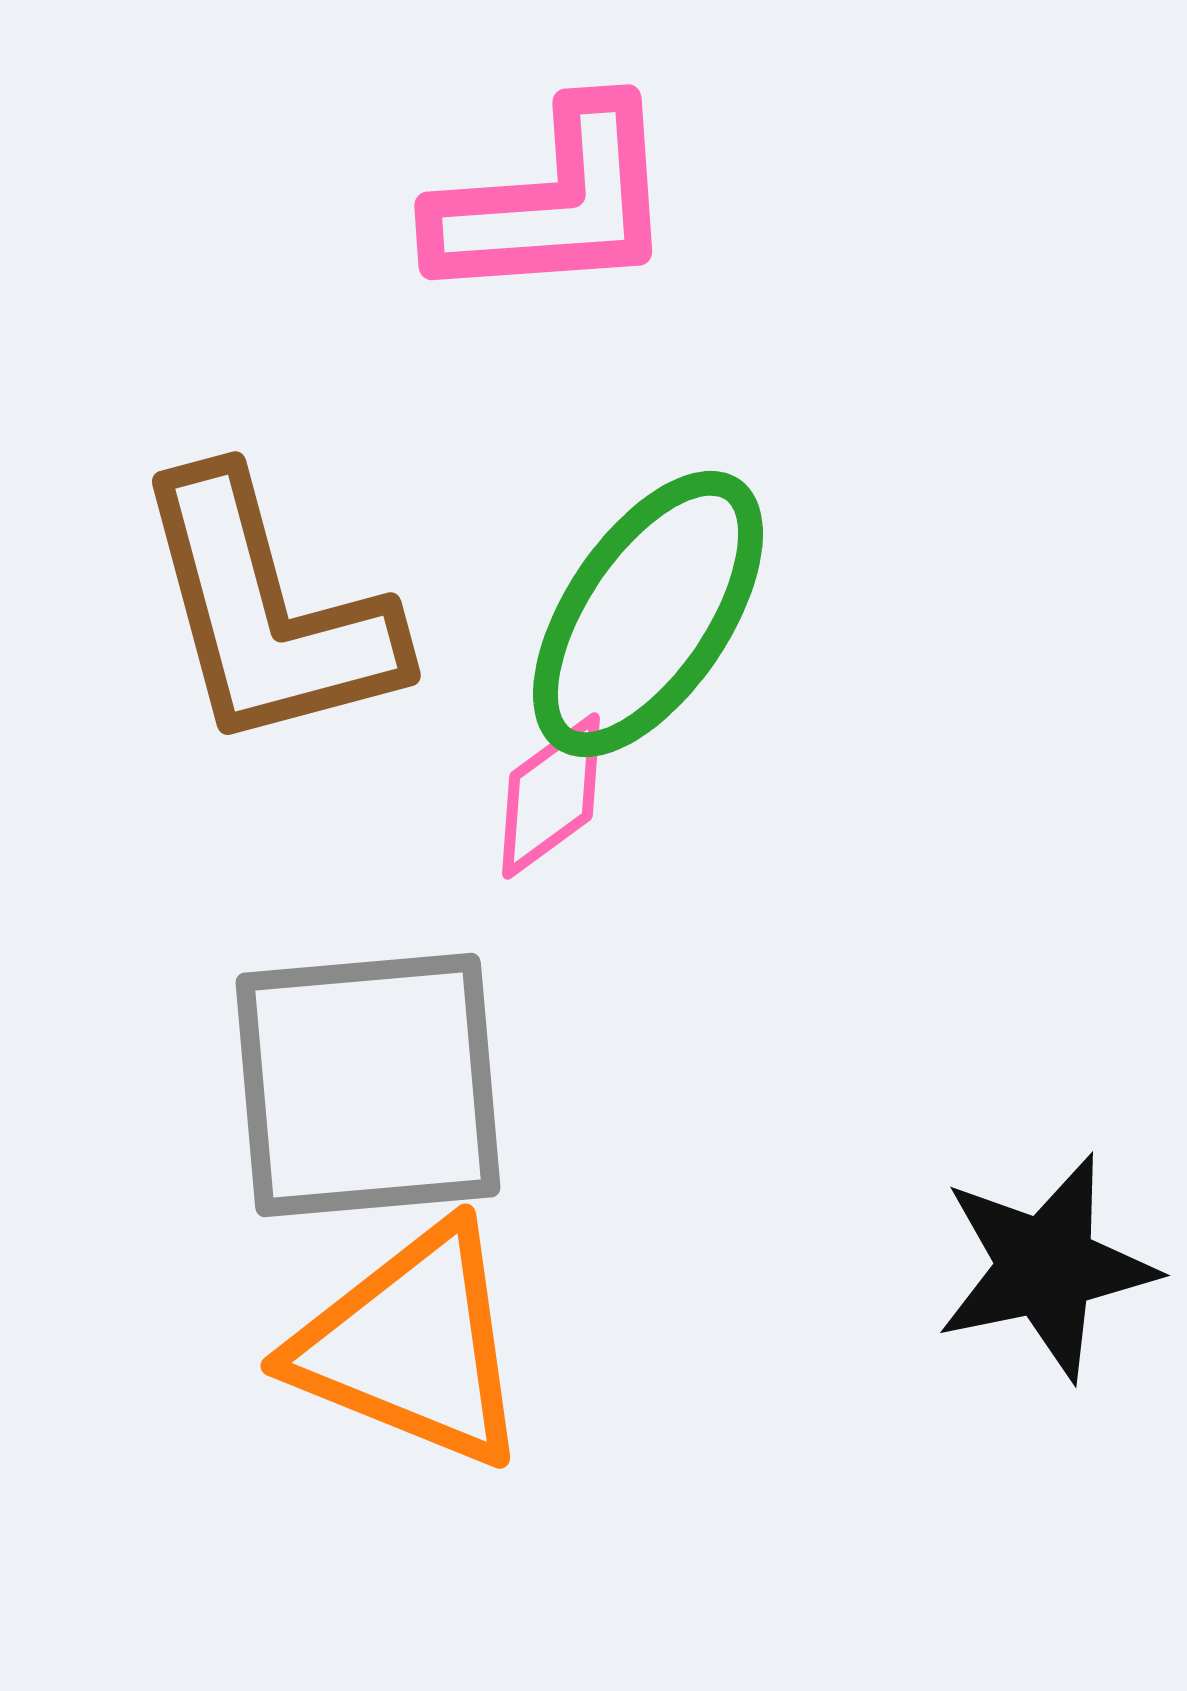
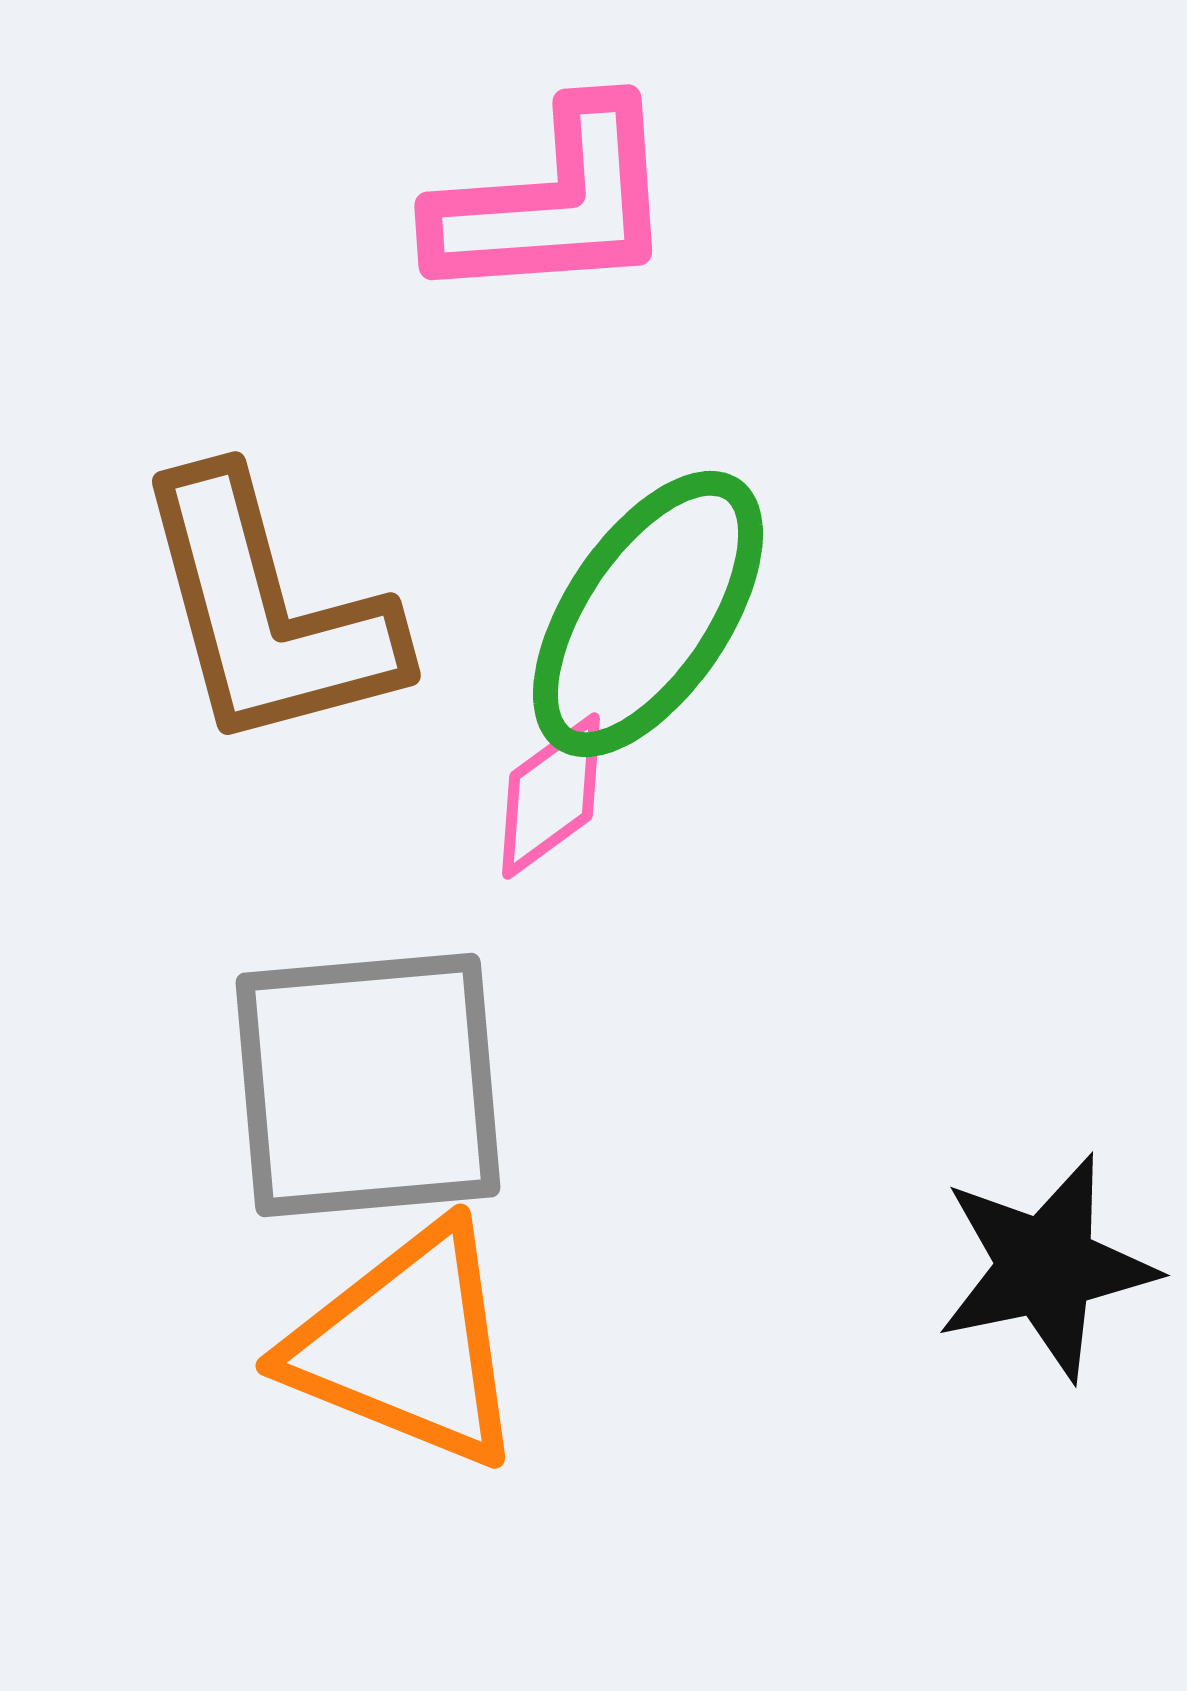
orange triangle: moved 5 px left
